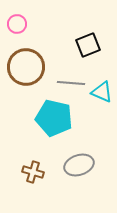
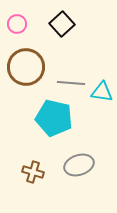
black square: moved 26 px left, 21 px up; rotated 20 degrees counterclockwise
cyan triangle: rotated 15 degrees counterclockwise
